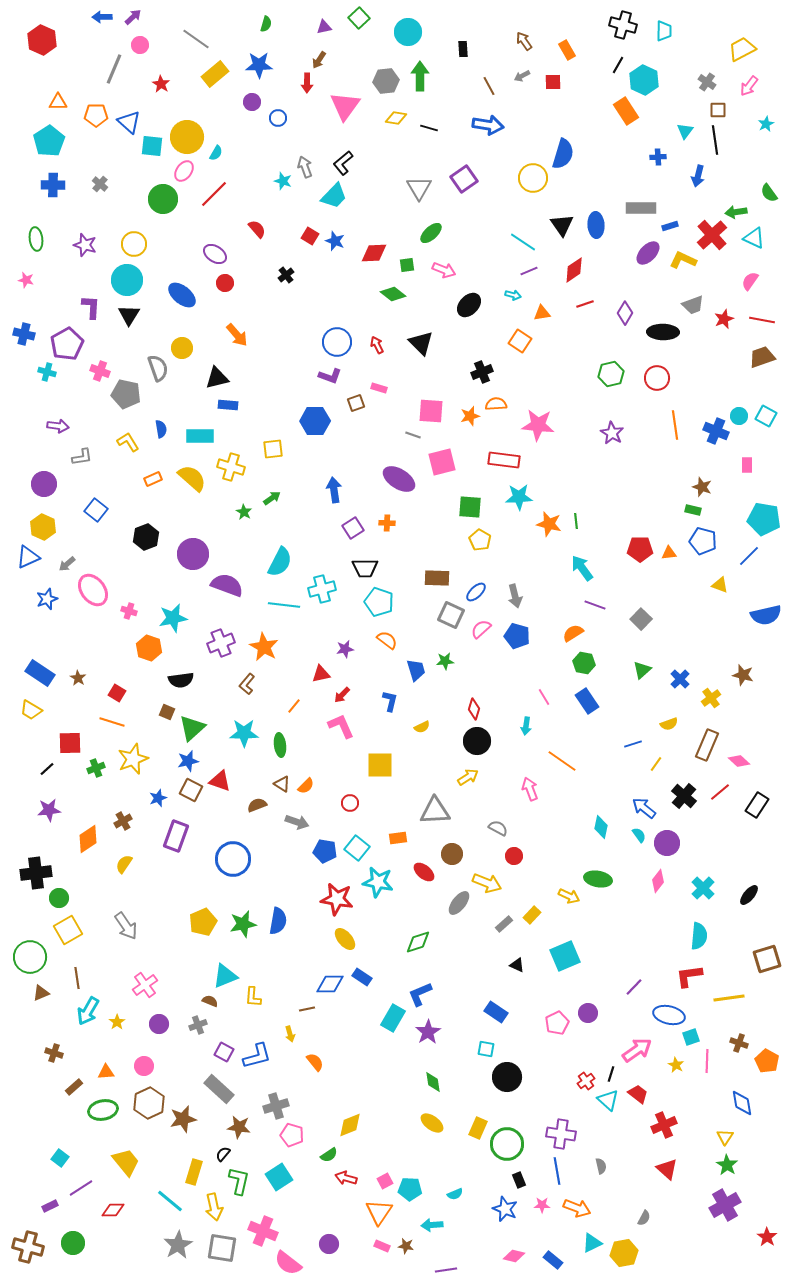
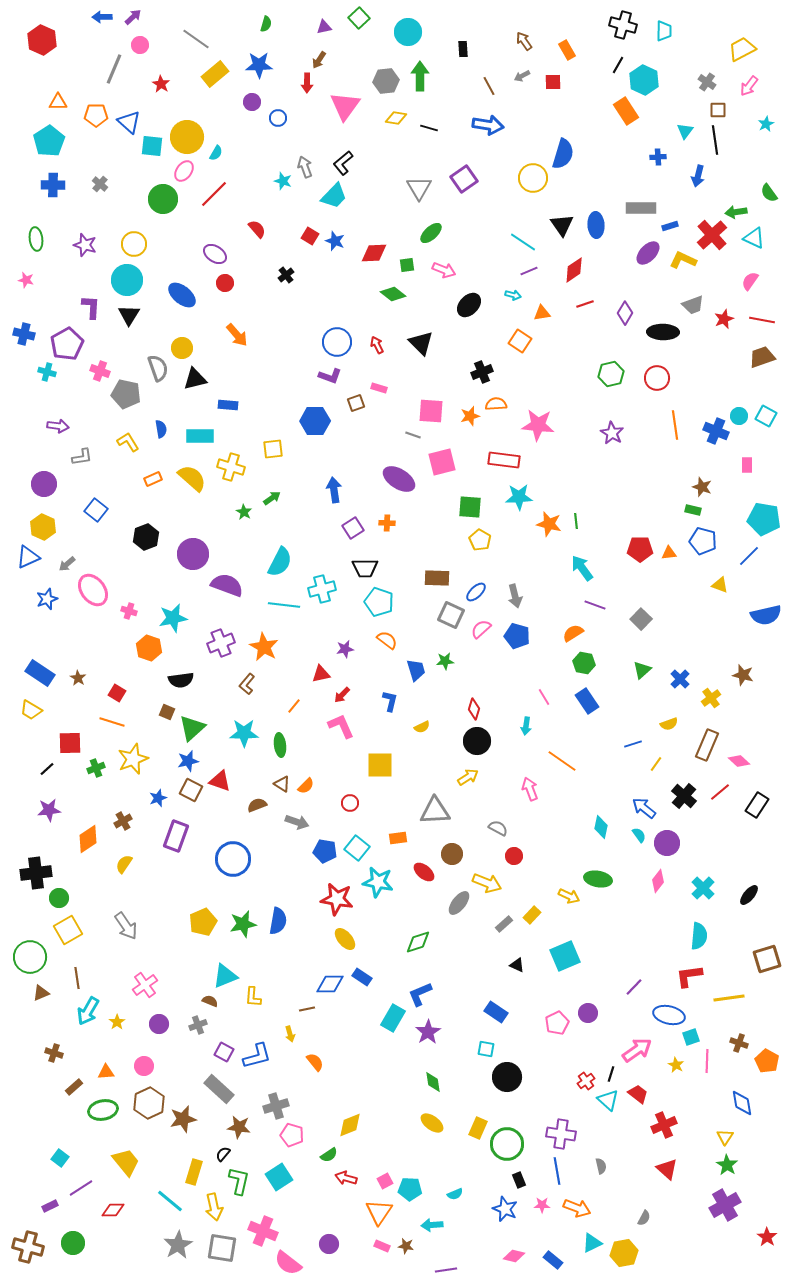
black triangle at (217, 378): moved 22 px left, 1 px down
